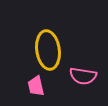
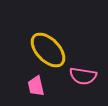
yellow ellipse: rotated 36 degrees counterclockwise
